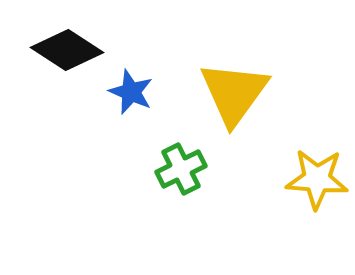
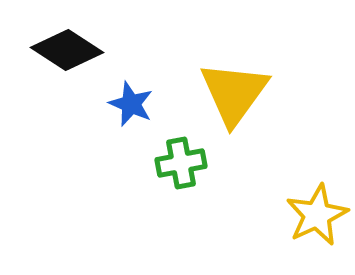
blue star: moved 12 px down
green cross: moved 6 px up; rotated 15 degrees clockwise
yellow star: moved 36 px down; rotated 30 degrees counterclockwise
